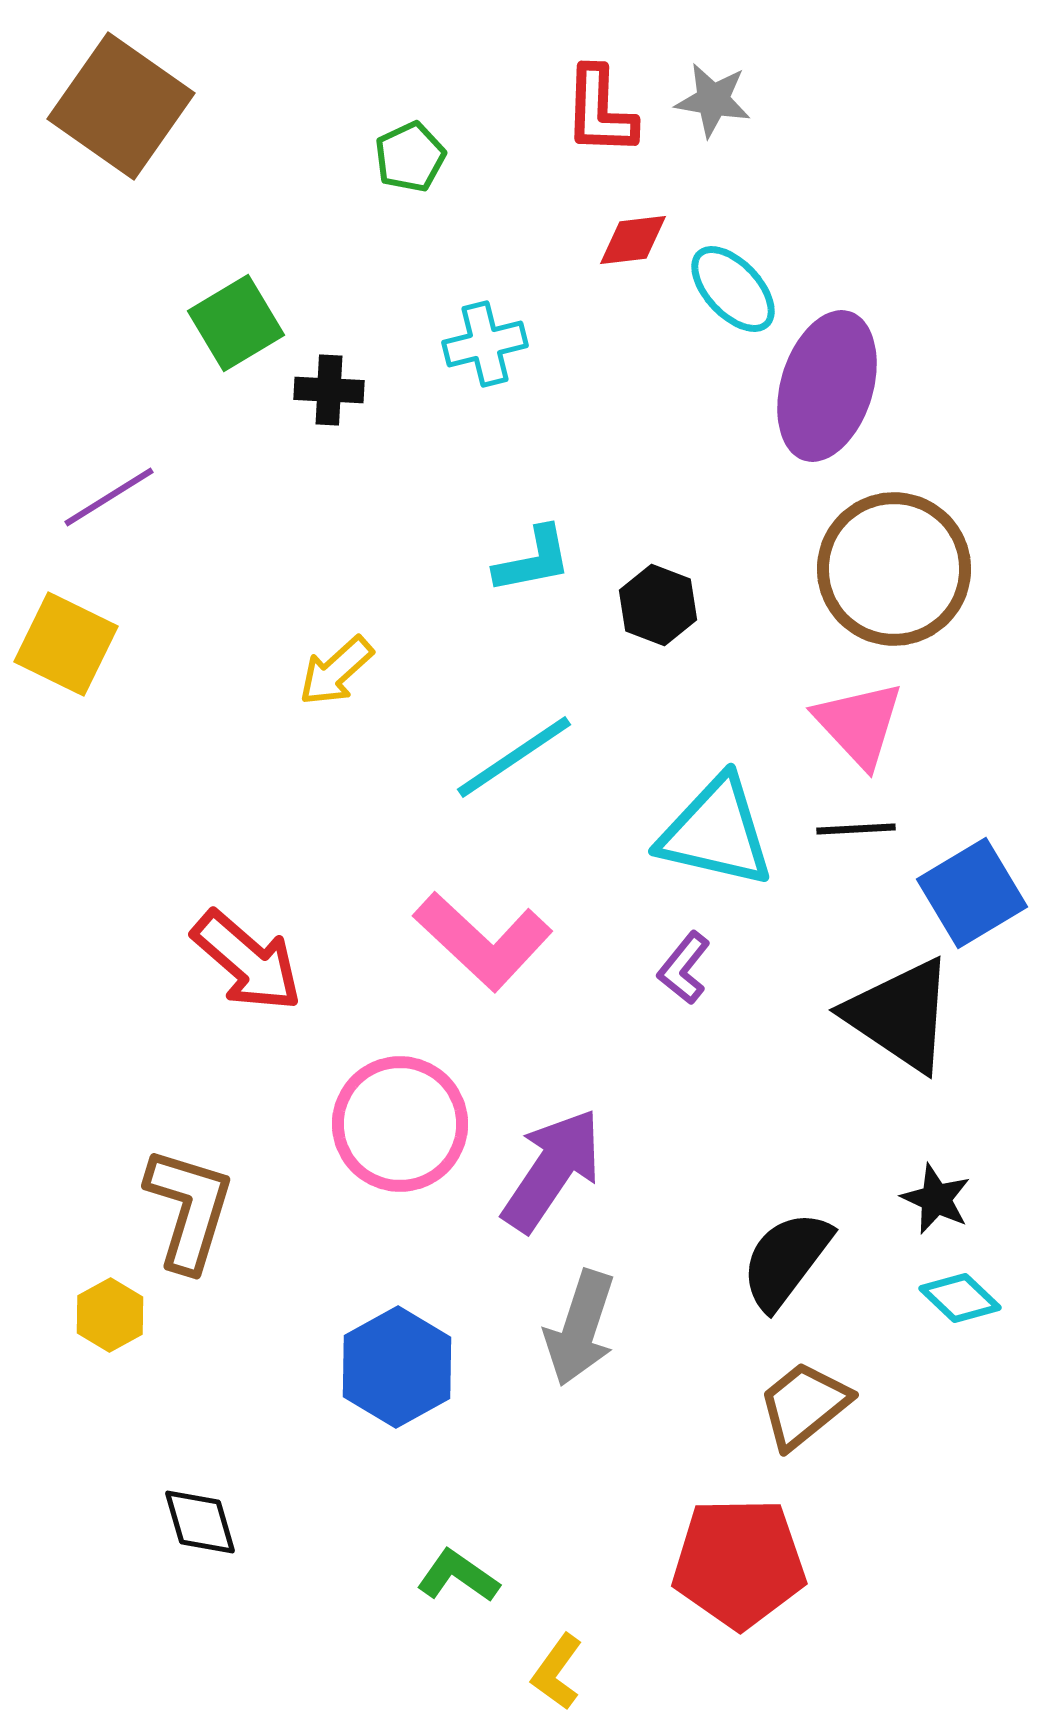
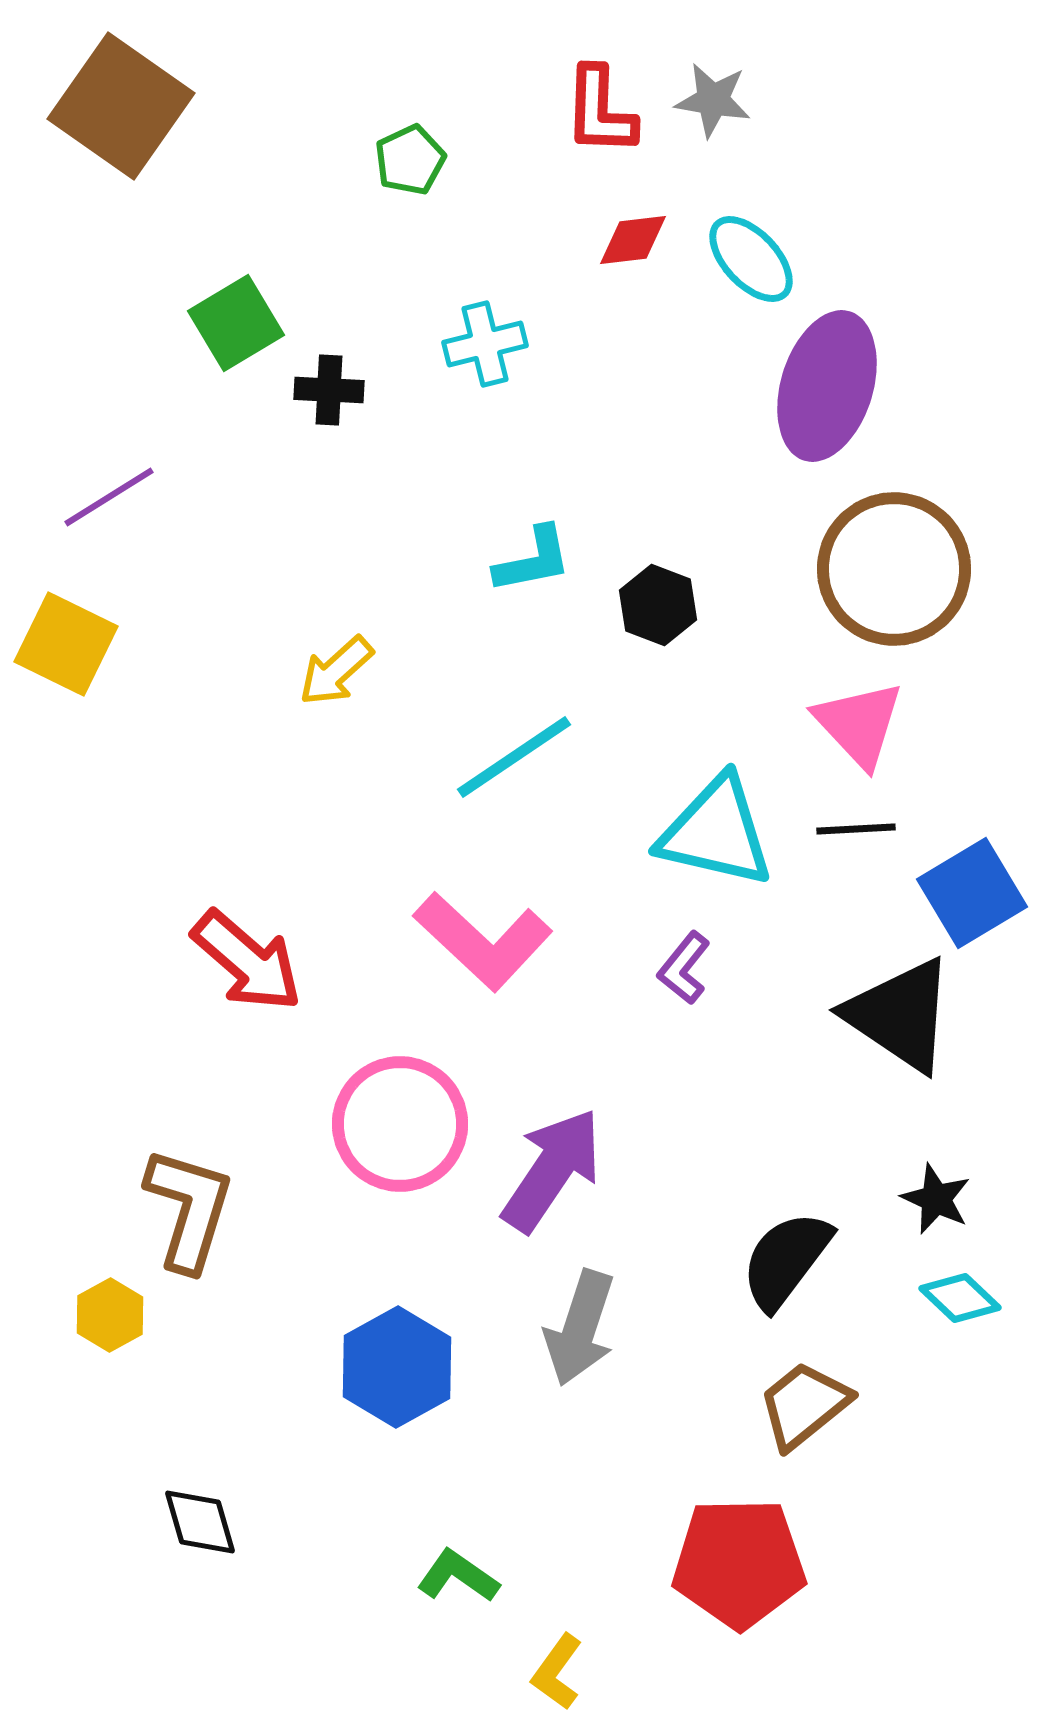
green pentagon: moved 3 px down
cyan ellipse: moved 18 px right, 30 px up
